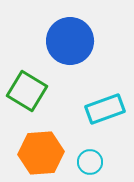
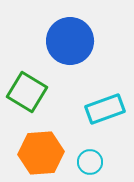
green square: moved 1 px down
